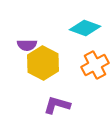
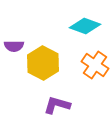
cyan diamond: moved 2 px up
purple semicircle: moved 13 px left, 1 px down
orange cross: rotated 28 degrees counterclockwise
